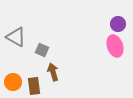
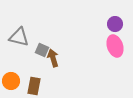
purple circle: moved 3 px left
gray triangle: moved 3 px right; rotated 15 degrees counterclockwise
brown arrow: moved 14 px up
orange circle: moved 2 px left, 1 px up
brown rectangle: rotated 18 degrees clockwise
